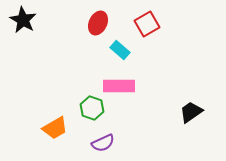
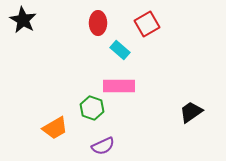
red ellipse: rotated 25 degrees counterclockwise
purple semicircle: moved 3 px down
